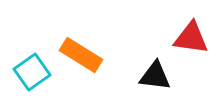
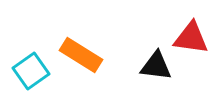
cyan square: moved 1 px left, 1 px up
black triangle: moved 1 px right, 10 px up
